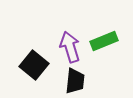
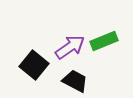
purple arrow: rotated 72 degrees clockwise
black trapezoid: rotated 68 degrees counterclockwise
